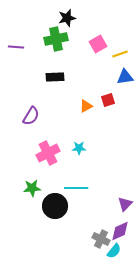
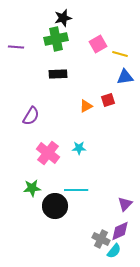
black star: moved 4 px left
yellow line: rotated 35 degrees clockwise
black rectangle: moved 3 px right, 3 px up
pink cross: rotated 25 degrees counterclockwise
cyan line: moved 2 px down
